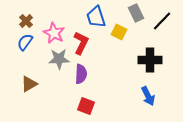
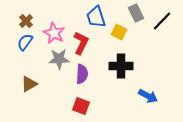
black cross: moved 29 px left, 6 px down
purple semicircle: moved 1 px right
blue arrow: rotated 36 degrees counterclockwise
red square: moved 5 px left
